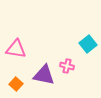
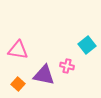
cyan square: moved 1 px left, 1 px down
pink triangle: moved 2 px right, 1 px down
orange square: moved 2 px right
